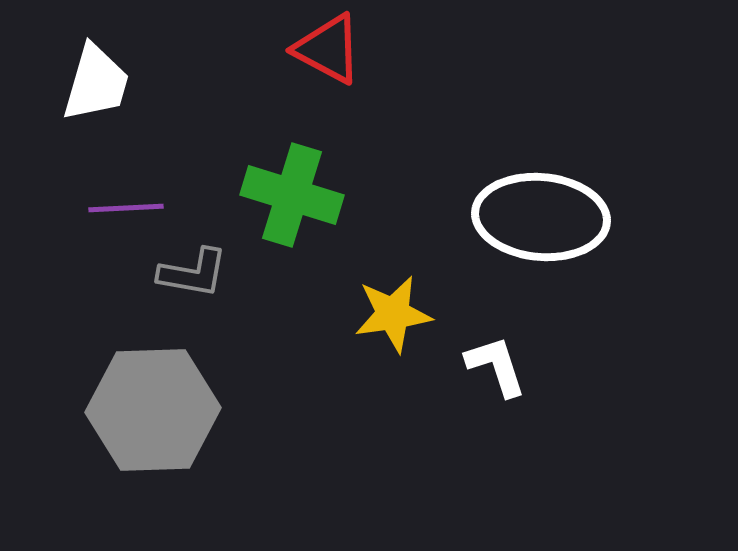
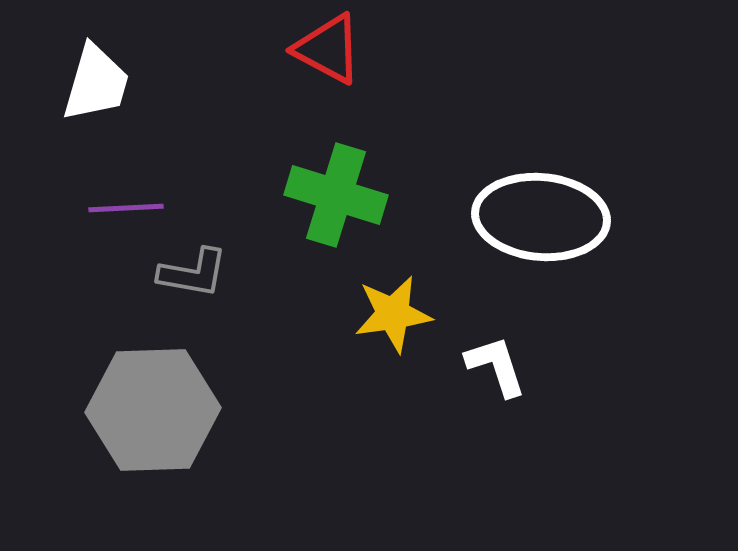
green cross: moved 44 px right
